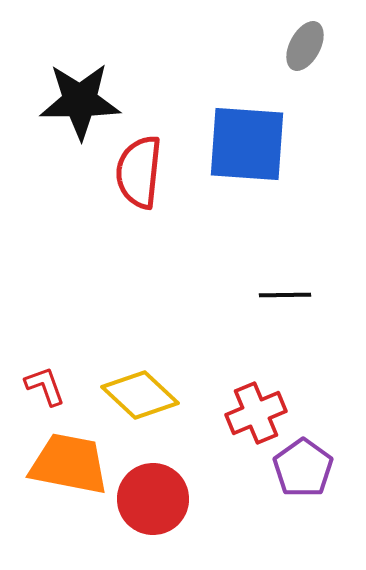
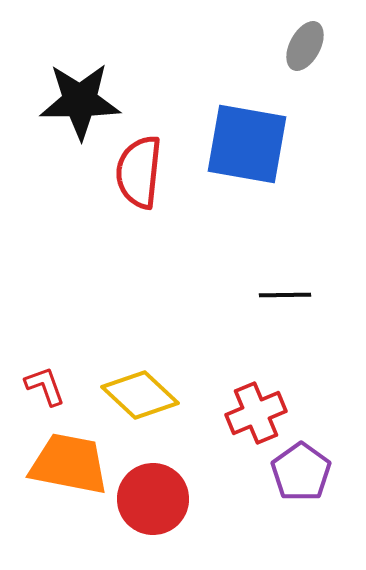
blue square: rotated 6 degrees clockwise
purple pentagon: moved 2 px left, 4 px down
